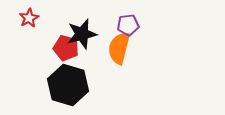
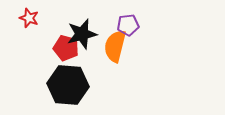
red star: rotated 24 degrees counterclockwise
orange semicircle: moved 4 px left, 2 px up
black hexagon: rotated 12 degrees counterclockwise
